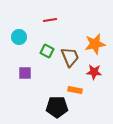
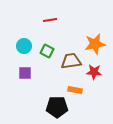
cyan circle: moved 5 px right, 9 px down
brown trapezoid: moved 1 px right, 4 px down; rotated 75 degrees counterclockwise
